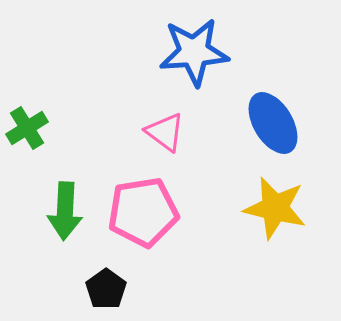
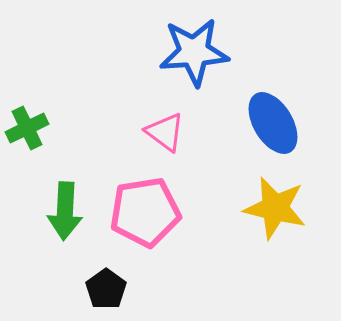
green cross: rotated 6 degrees clockwise
pink pentagon: moved 2 px right
